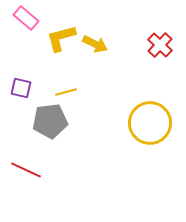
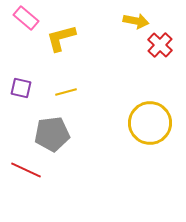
yellow arrow: moved 41 px right, 23 px up; rotated 15 degrees counterclockwise
gray pentagon: moved 2 px right, 13 px down
